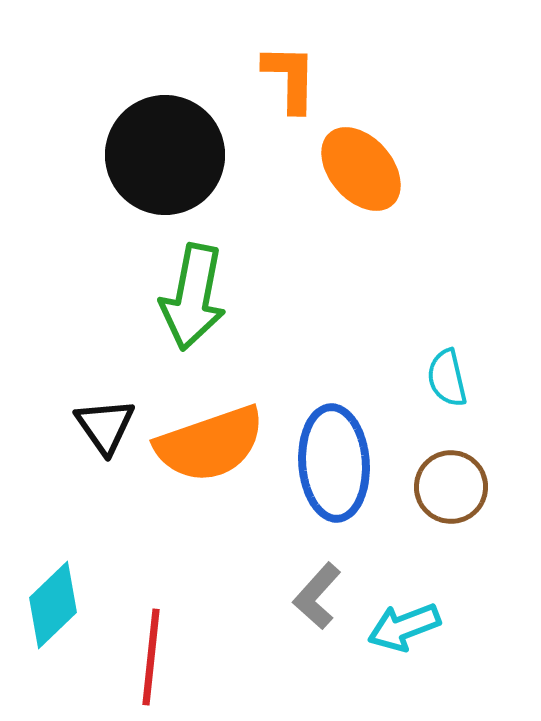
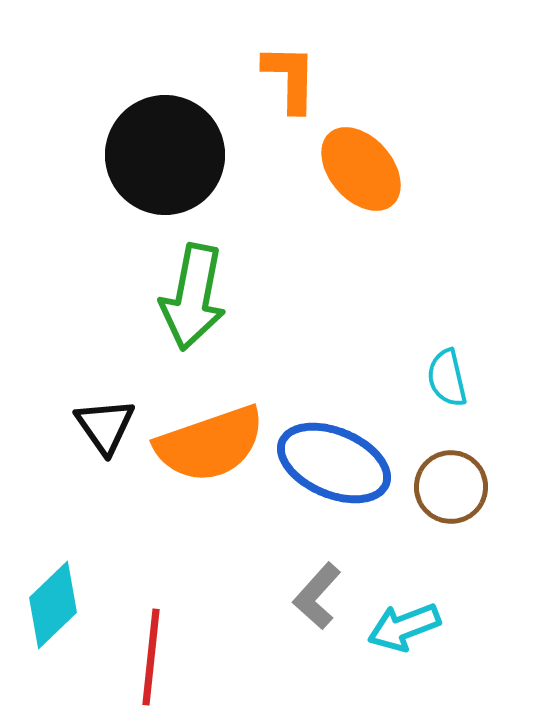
blue ellipse: rotated 63 degrees counterclockwise
